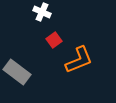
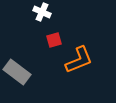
red square: rotated 21 degrees clockwise
